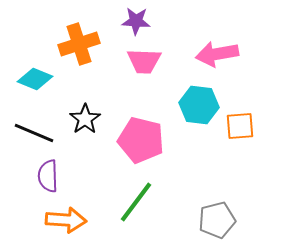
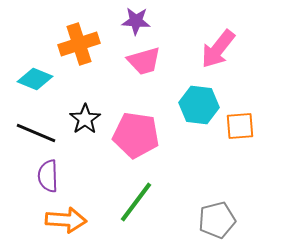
pink arrow: moved 1 px right, 5 px up; rotated 42 degrees counterclockwise
pink trapezoid: rotated 18 degrees counterclockwise
black line: moved 2 px right
pink pentagon: moved 5 px left, 5 px up; rotated 6 degrees counterclockwise
